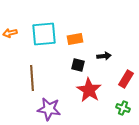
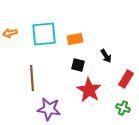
black arrow: moved 2 px right; rotated 64 degrees clockwise
